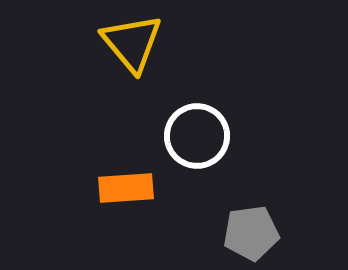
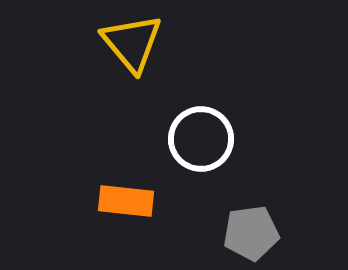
white circle: moved 4 px right, 3 px down
orange rectangle: moved 13 px down; rotated 10 degrees clockwise
